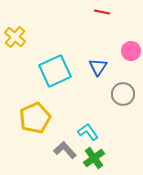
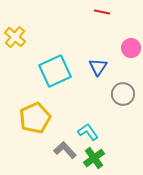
pink circle: moved 3 px up
